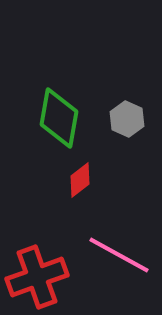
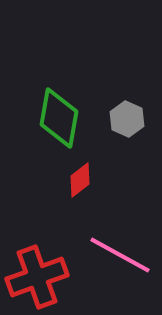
pink line: moved 1 px right
